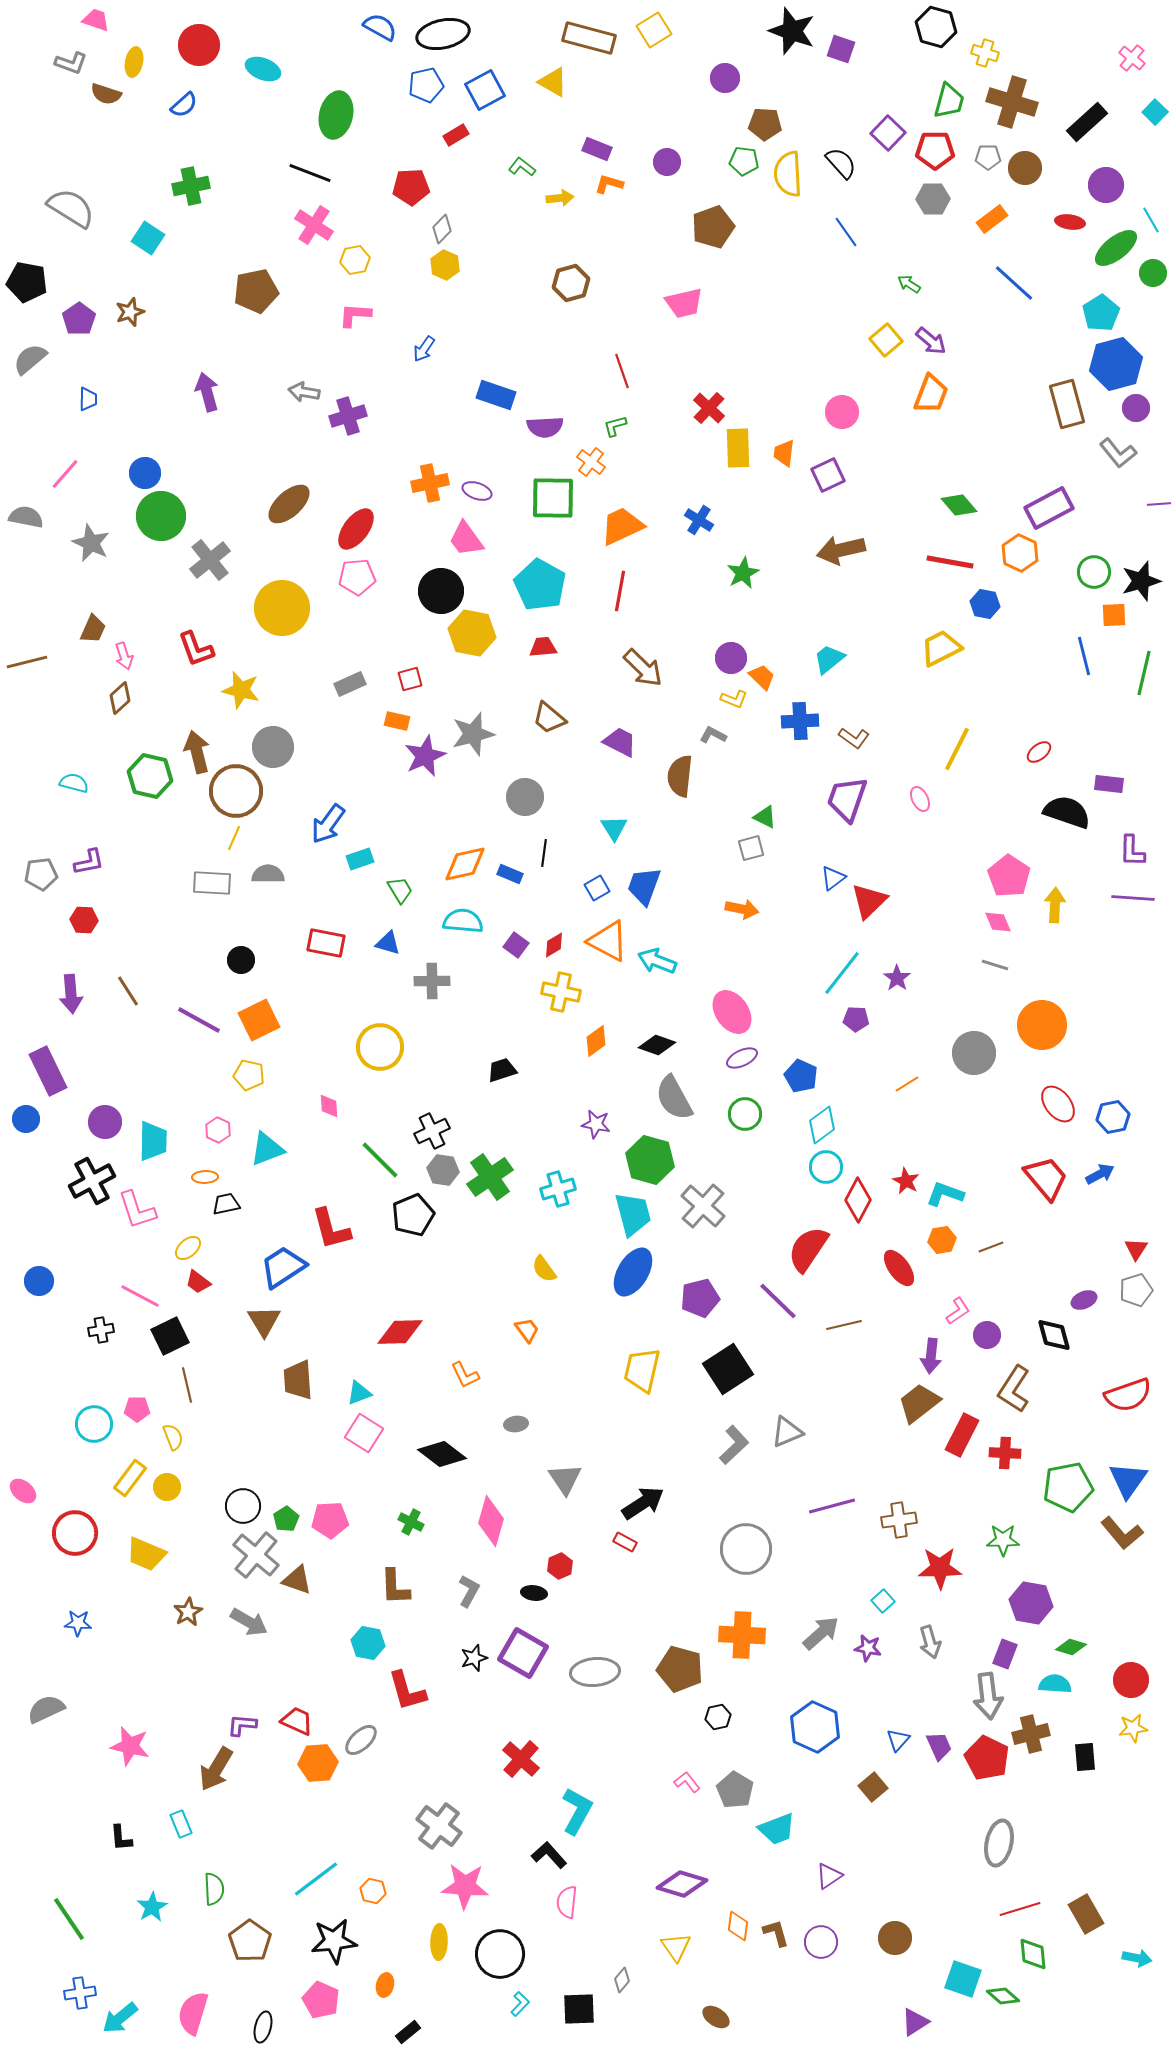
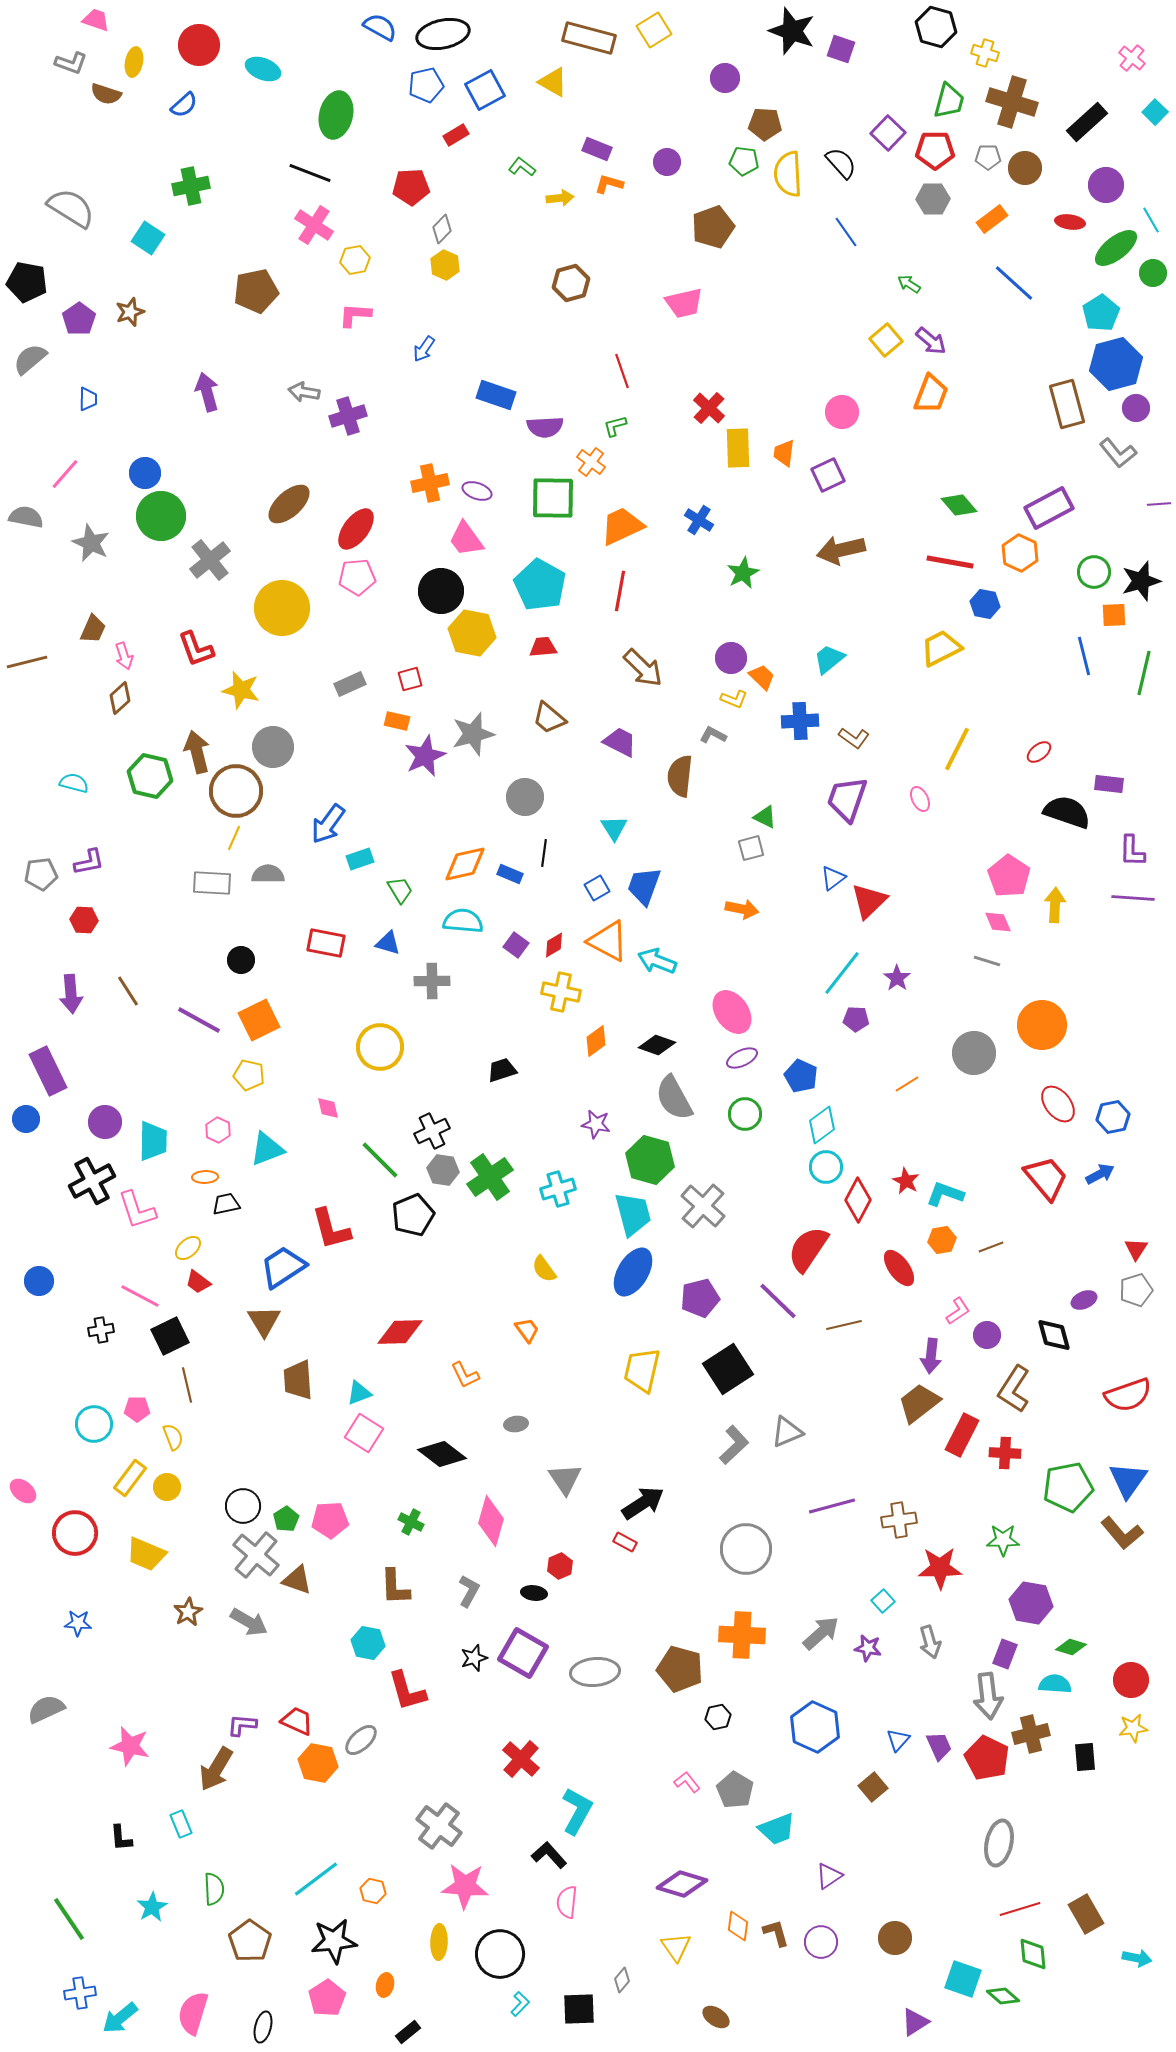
gray line at (995, 965): moved 8 px left, 4 px up
pink diamond at (329, 1106): moved 1 px left, 2 px down; rotated 10 degrees counterclockwise
orange hexagon at (318, 1763): rotated 15 degrees clockwise
pink pentagon at (321, 2000): moved 6 px right, 2 px up; rotated 15 degrees clockwise
